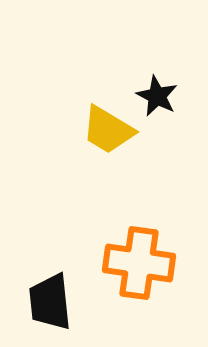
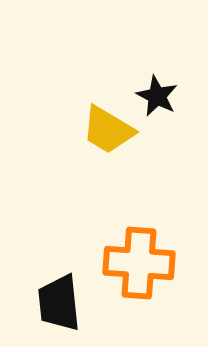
orange cross: rotated 4 degrees counterclockwise
black trapezoid: moved 9 px right, 1 px down
